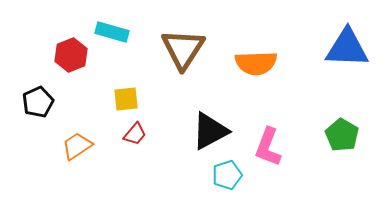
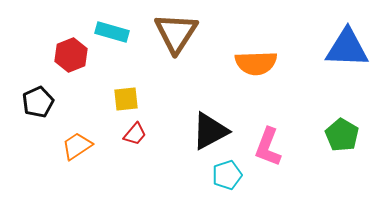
brown triangle: moved 7 px left, 16 px up
